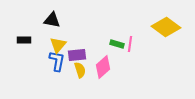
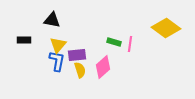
yellow diamond: moved 1 px down
green rectangle: moved 3 px left, 2 px up
